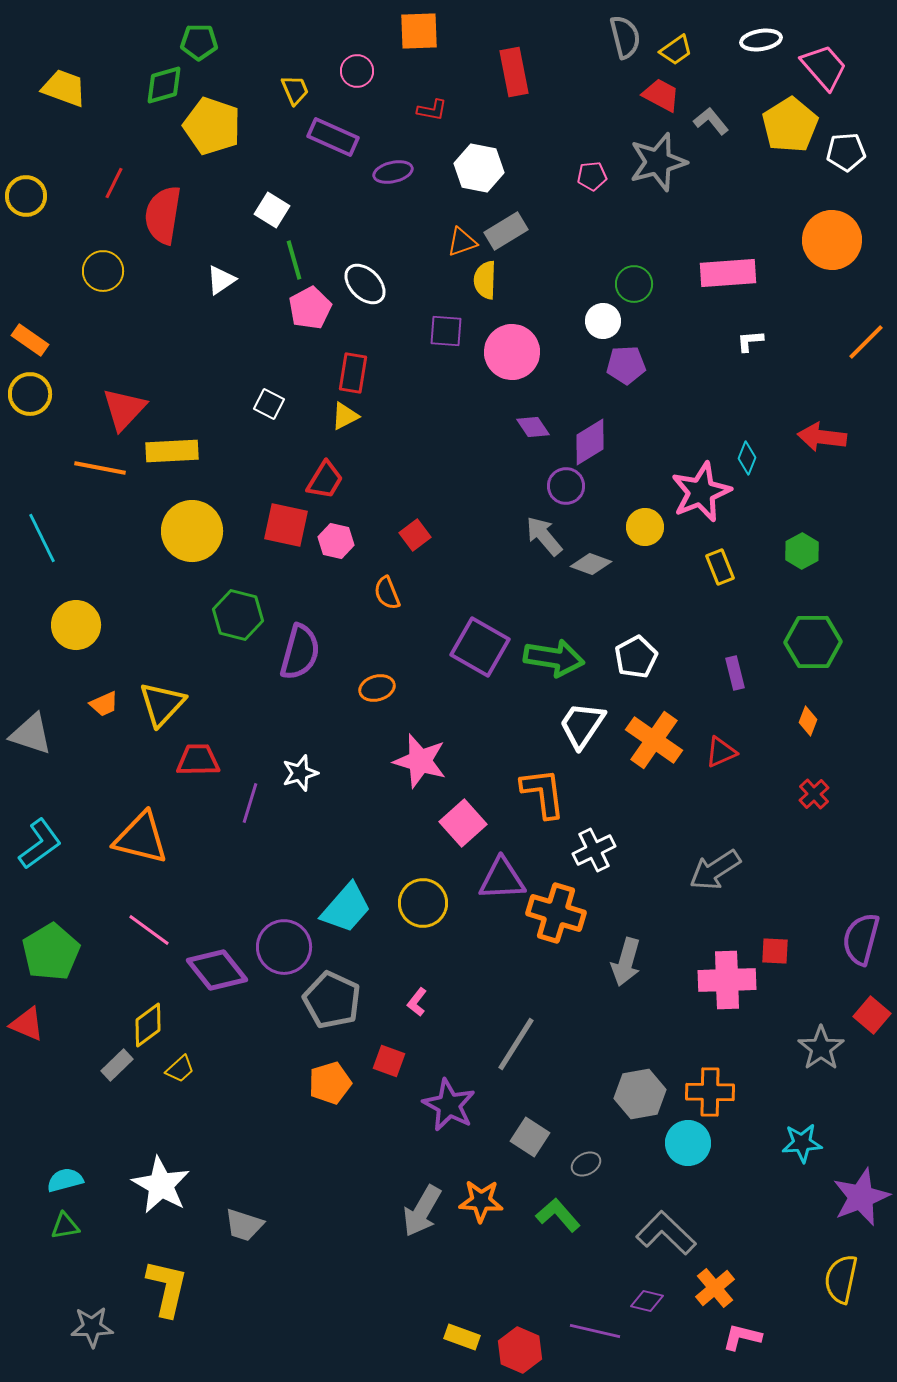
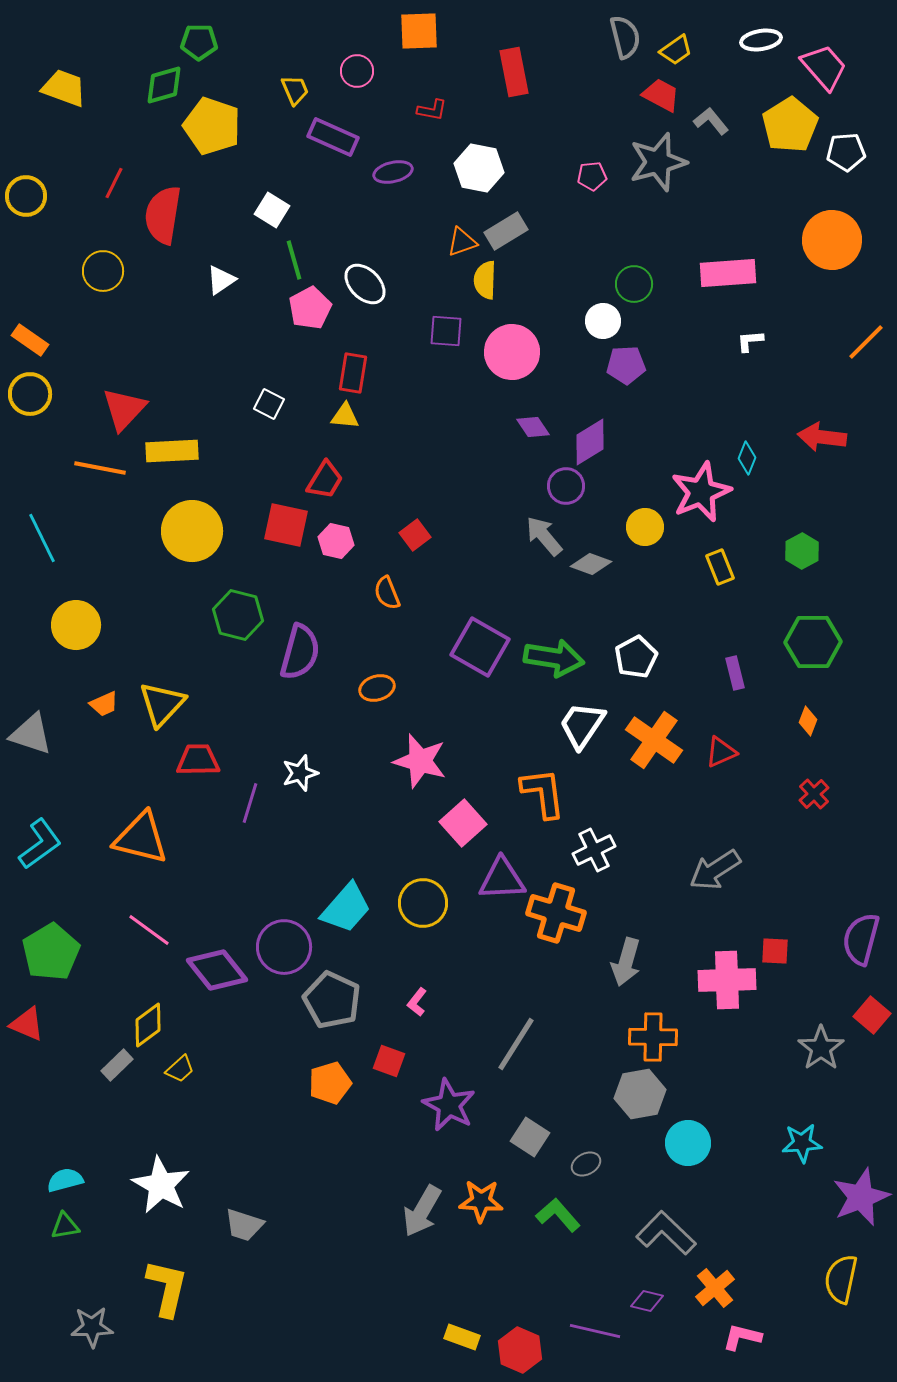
yellow triangle at (345, 416): rotated 32 degrees clockwise
orange cross at (710, 1092): moved 57 px left, 55 px up
